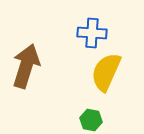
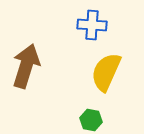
blue cross: moved 8 px up
